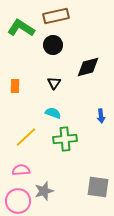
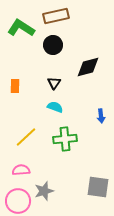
cyan semicircle: moved 2 px right, 6 px up
